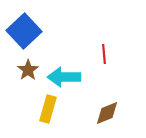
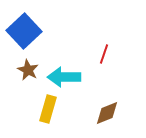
red line: rotated 24 degrees clockwise
brown star: rotated 10 degrees counterclockwise
